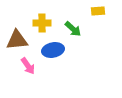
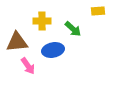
yellow cross: moved 2 px up
brown triangle: moved 2 px down
